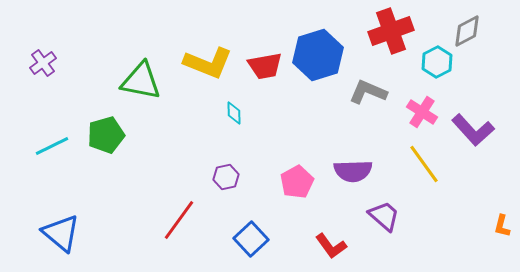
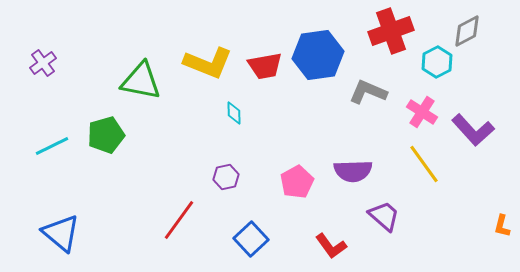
blue hexagon: rotated 9 degrees clockwise
